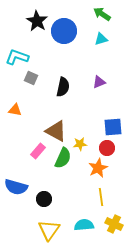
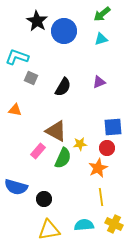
green arrow: rotated 72 degrees counterclockwise
black semicircle: rotated 18 degrees clockwise
yellow triangle: rotated 45 degrees clockwise
